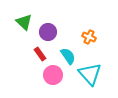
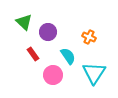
red rectangle: moved 7 px left
cyan triangle: moved 4 px right, 1 px up; rotated 15 degrees clockwise
